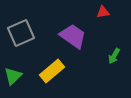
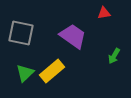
red triangle: moved 1 px right, 1 px down
gray square: rotated 36 degrees clockwise
green triangle: moved 12 px right, 3 px up
